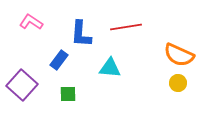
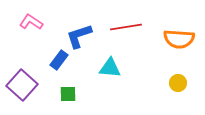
blue L-shape: moved 2 px left, 2 px down; rotated 68 degrees clockwise
orange semicircle: moved 16 px up; rotated 20 degrees counterclockwise
